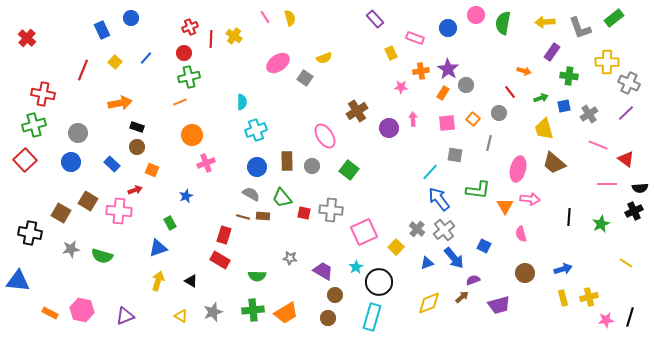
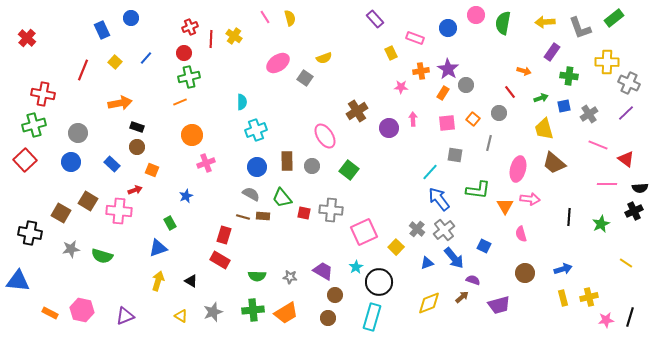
gray star at (290, 258): moved 19 px down
purple semicircle at (473, 280): rotated 40 degrees clockwise
